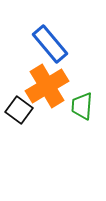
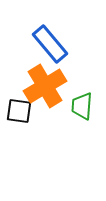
orange cross: moved 2 px left
black square: moved 1 px down; rotated 28 degrees counterclockwise
